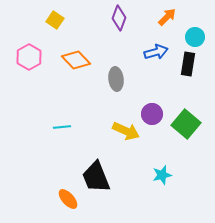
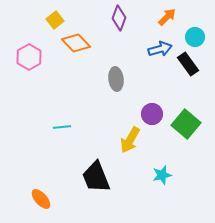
yellow square: rotated 18 degrees clockwise
blue arrow: moved 4 px right, 3 px up
orange diamond: moved 17 px up
black rectangle: rotated 45 degrees counterclockwise
yellow arrow: moved 4 px right, 9 px down; rotated 96 degrees clockwise
orange ellipse: moved 27 px left
